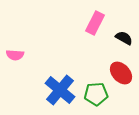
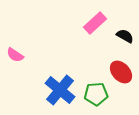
pink rectangle: rotated 20 degrees clockwise
black semicircle: moved 1 px right, 2 px up
pink semicircle: rotated 30 degrees clockwise
red ellipse: moved 1 px up
